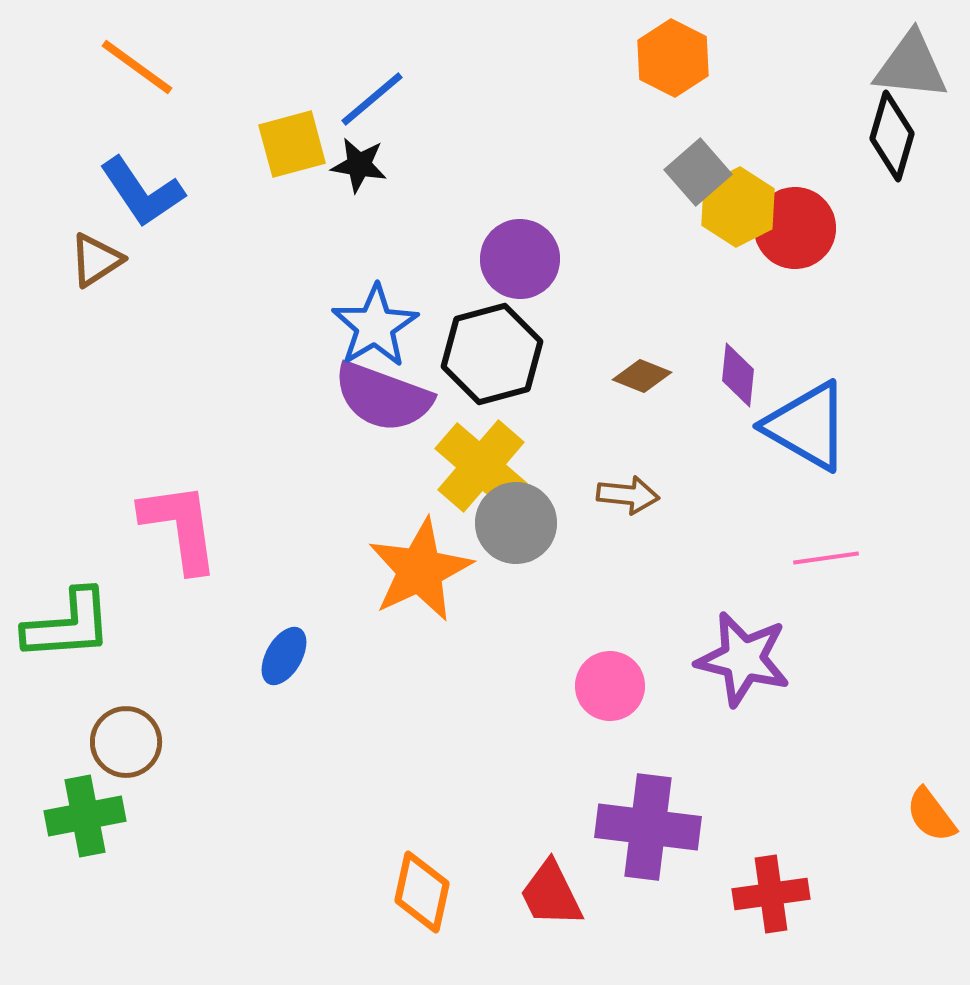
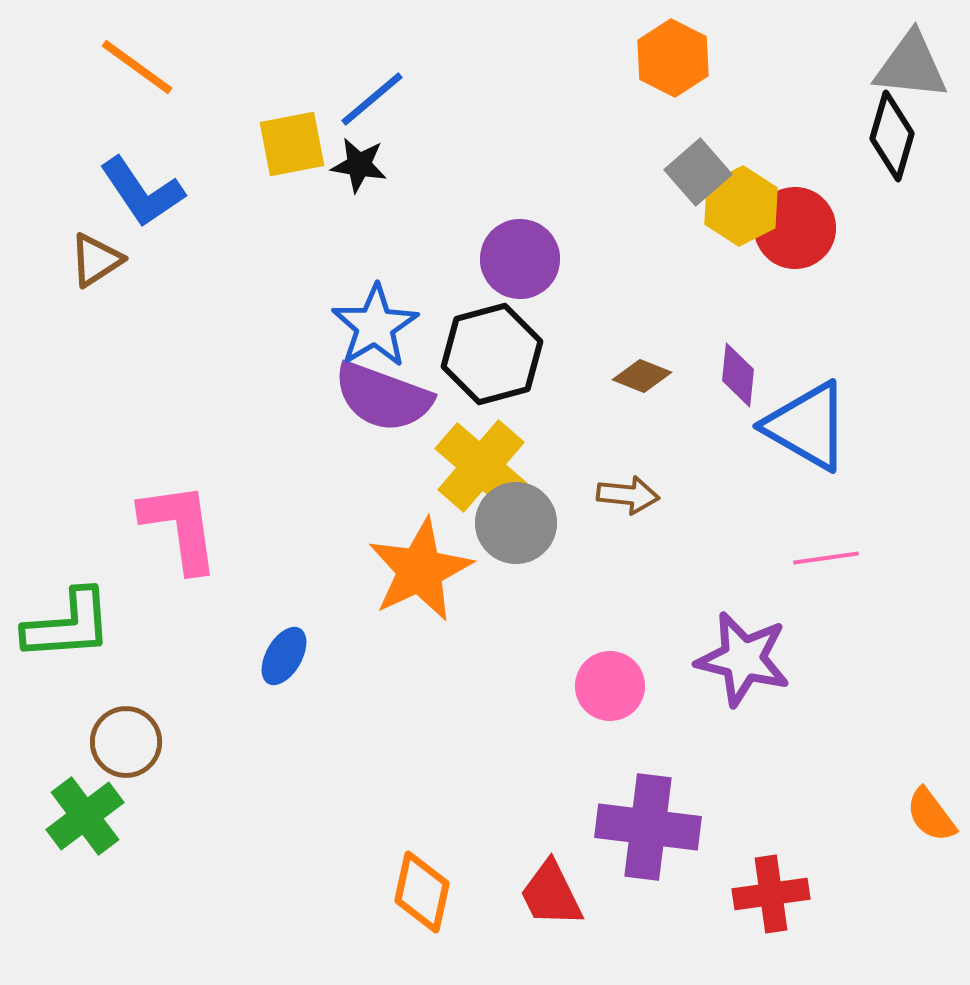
yellow square: rotated 4 degrees clockwise
yellow hexagon: moved 3 px right, 1 px up
green cross: rotated 26 degrees counterclockwise
